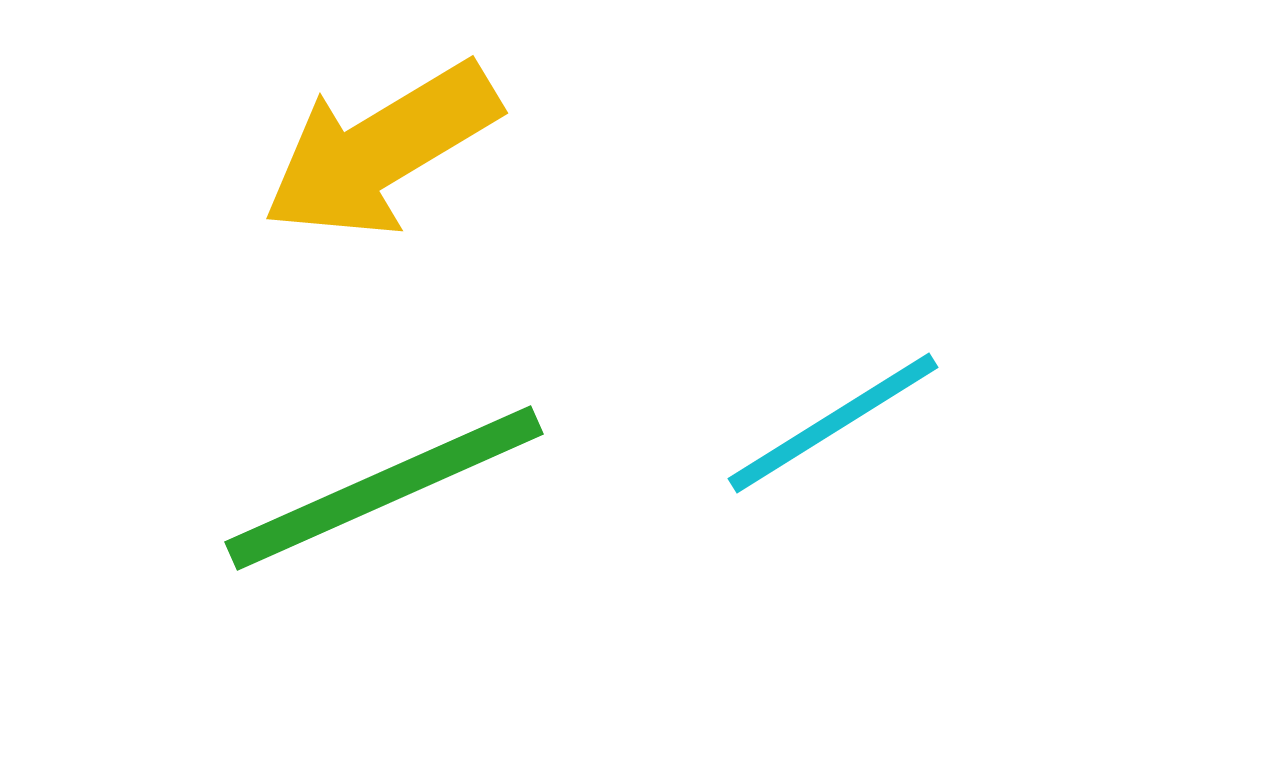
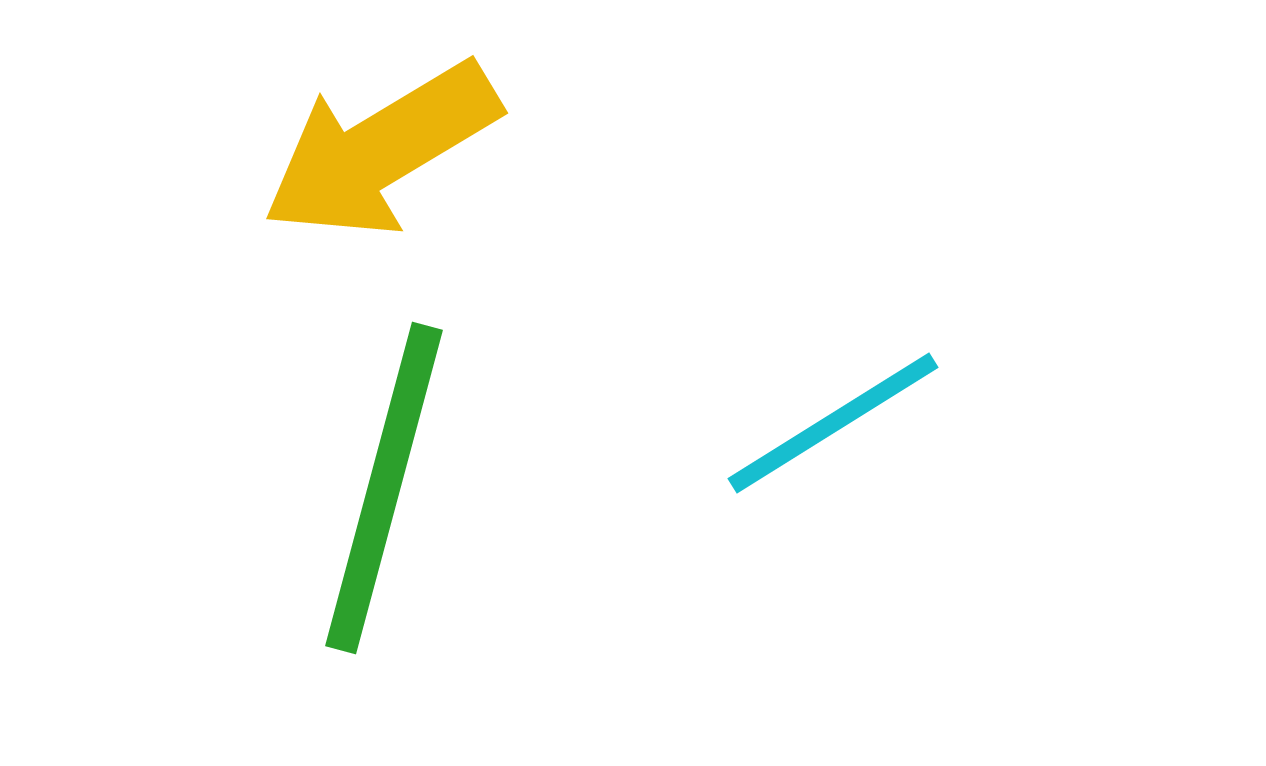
green line: rotated 51 degrees counterclockwise
